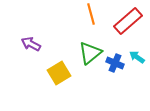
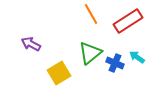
orange line: rotated 15 degrees counterclockwise
red rectangle: rotated 8 degrees clockwise
